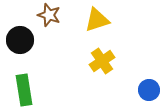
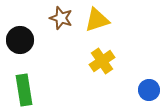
brown star: moved 12 px right, 3 px down
